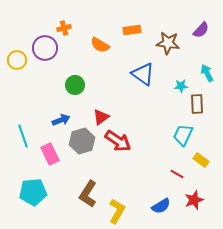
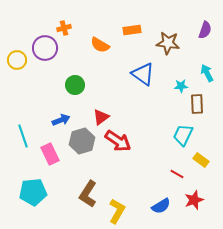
purple semicircle: moved 4 px right; rotated 24 degrees counterclockwise
